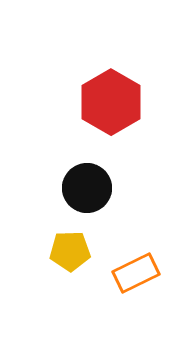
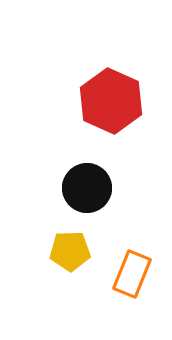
red hexagon: moved 1 px up; rotated 6 degrees counterclockwise
orange rectangle: moved 4 px left, 1 px down; rotated 42 degrees counterclockwise
